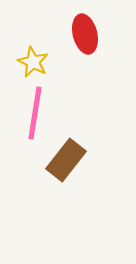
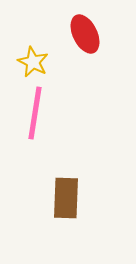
red ellipse: rotated 12 degrees counterclockwise
brown rectangle: moved 38 px down; rotated 36 degrees counterclockwise
